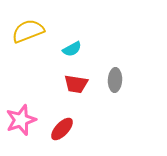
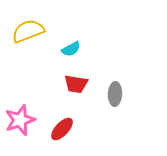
cyan semicircle: moved 1 px left
gray ellipse: moved 14 px down
pink star: moved 1 px left
